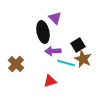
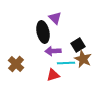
cyan line: rotated 18 degrees counterclockwise
red triangle: moved 3 px right, 6 px up
